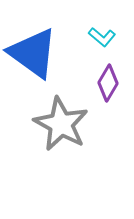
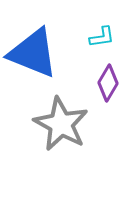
cyan L-shape: rotated 48 degrees counterclockwise
blue triangle: rotated 14 degrees counterclockwise
